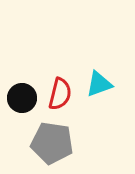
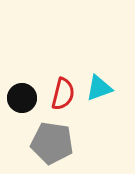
cyan triangle: moved 4 px down
red semicircle: moved 3 px right
